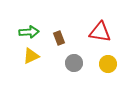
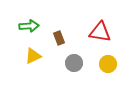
green arrow: moved 6 px up
yellow triangle: moved 2 px right
